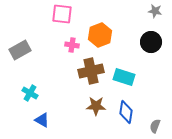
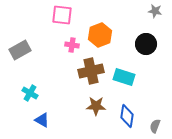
pink square: moved 1 px down
black circle: moved 5 px left, 2 px down
blue diamond: moved 1 px right, 4 px down
